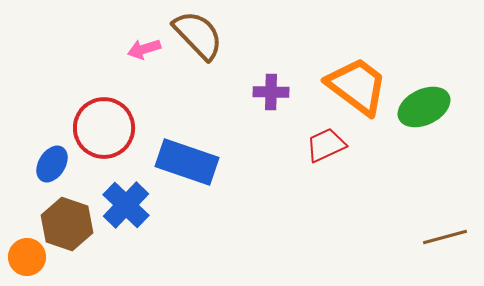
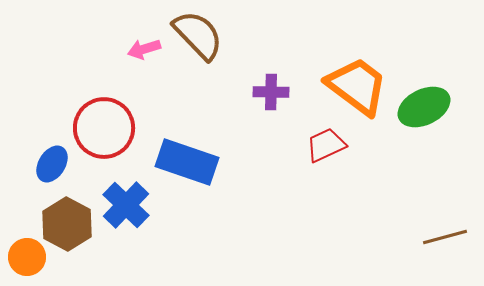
brown hexagon: rotated 9 degrees clockwise
